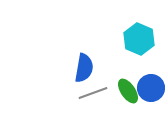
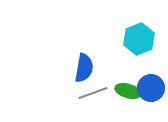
cyan hexagon: rotated 16 degrees clockwise
green ellipse: rotated 40 degrees counterclockwise
